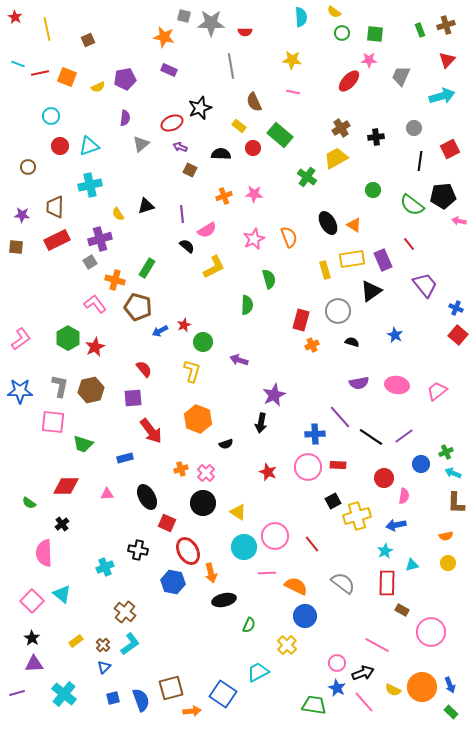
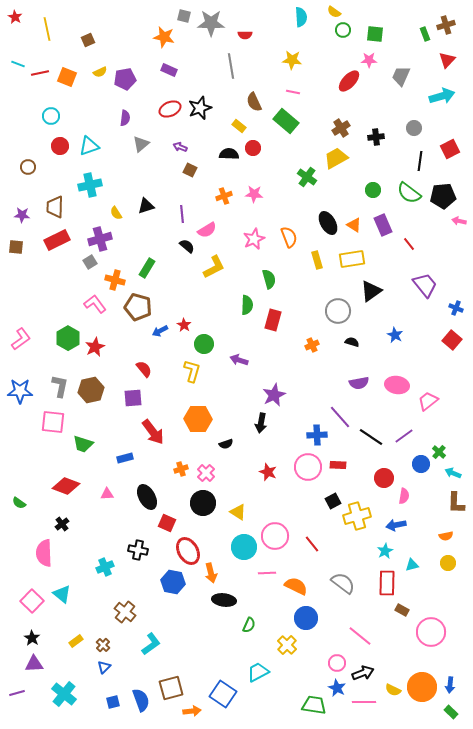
green rectangle at (420, 30): moved 5 px right, 4 px down
red semicircle at (245, 32): moved 3 px down
green circle at (342, 33): moved 1 px right, 3 px up
yellow semicircle at (98, 87): moved 2 px right, 15 px up
red ellipse at (172, 123): moved 2 px left, 14 px up
green rectangle at (280, 135): moved 6 px right, 14 px up
black semicircle at (221, 154): moved 8 px right
green semicircle at (412, 205): moved 3 px left, 12 px up
yellow semicircle at (118, 214): moved 2 px left, 1 px up
purple rectangle at (383, 260): moved 35 px up
yellow rectangle at (325, 270): moved 8 px left, 10 px up
red rectangle at (301, 320): moved 28 px left
red star at (184, 325): rotated 16 degrees counterclockwise
red square at (458, 335): moved 6 px left, 5 px down
green circle at (203, 342): moved 1 px right, 2 px down
pink trapezoid at (437, 391): moved 9 px left, 10 px down
orange hexagon at (198, 419): rotated 20 degrees counterclockwise
red arrow at (151, 431): moved 2 px right, 1 px down
blue cross at (315, 434): moved 2 px right, 1 px down
green cross at (446, 452): moved 7 px left; rotated 24 degrees counterclockwise
red diamond at (66, 486): rotated 20 degrees clockwise
green semicircle at (29, 503): moved 10 px left
black ellipse at (224, 600): rotated 20 degrees clockwise
blue circle at (305, 616): moved 1 px right, 2 px down
cyan L-shape at (130, 644): moved 21 px right
pink line at (377, 645): moved 17 px left, 9 px up; rotated 10 degrees clockwise
blue arrow at (450, 685): rotated 28 degrees clockwise
blue square at (113, 698): moved 4 px down
pink line at (364, 702): rotated 50 degrees counterclockwise
